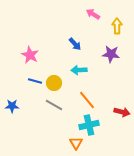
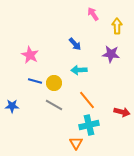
pink arrow: rotated 24 degrees clockwise
